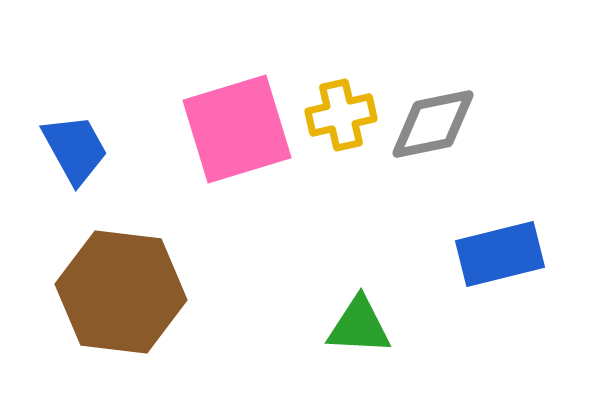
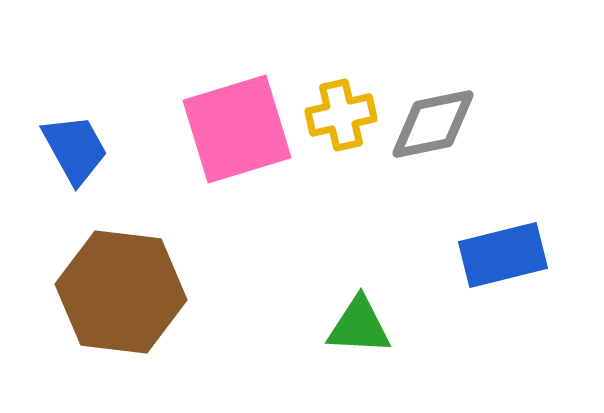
blue rectangle: moved 3 px right, 1 px down
